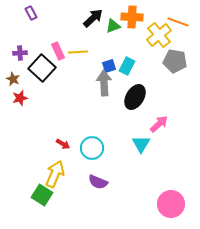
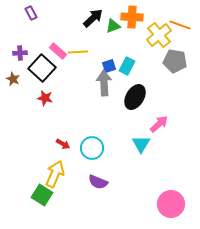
orange line: moved 2 px right, 3 px down
pink rectangle: rotated 24 degrees counterclockwise
red star: moved 25 px right; rotated 28 degrees clockwise
